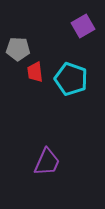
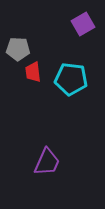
purple square: moved 2 px up
red trapezoid: moved 2 px left
cyan pentagon: rotated 12 degrees counterclockwise
